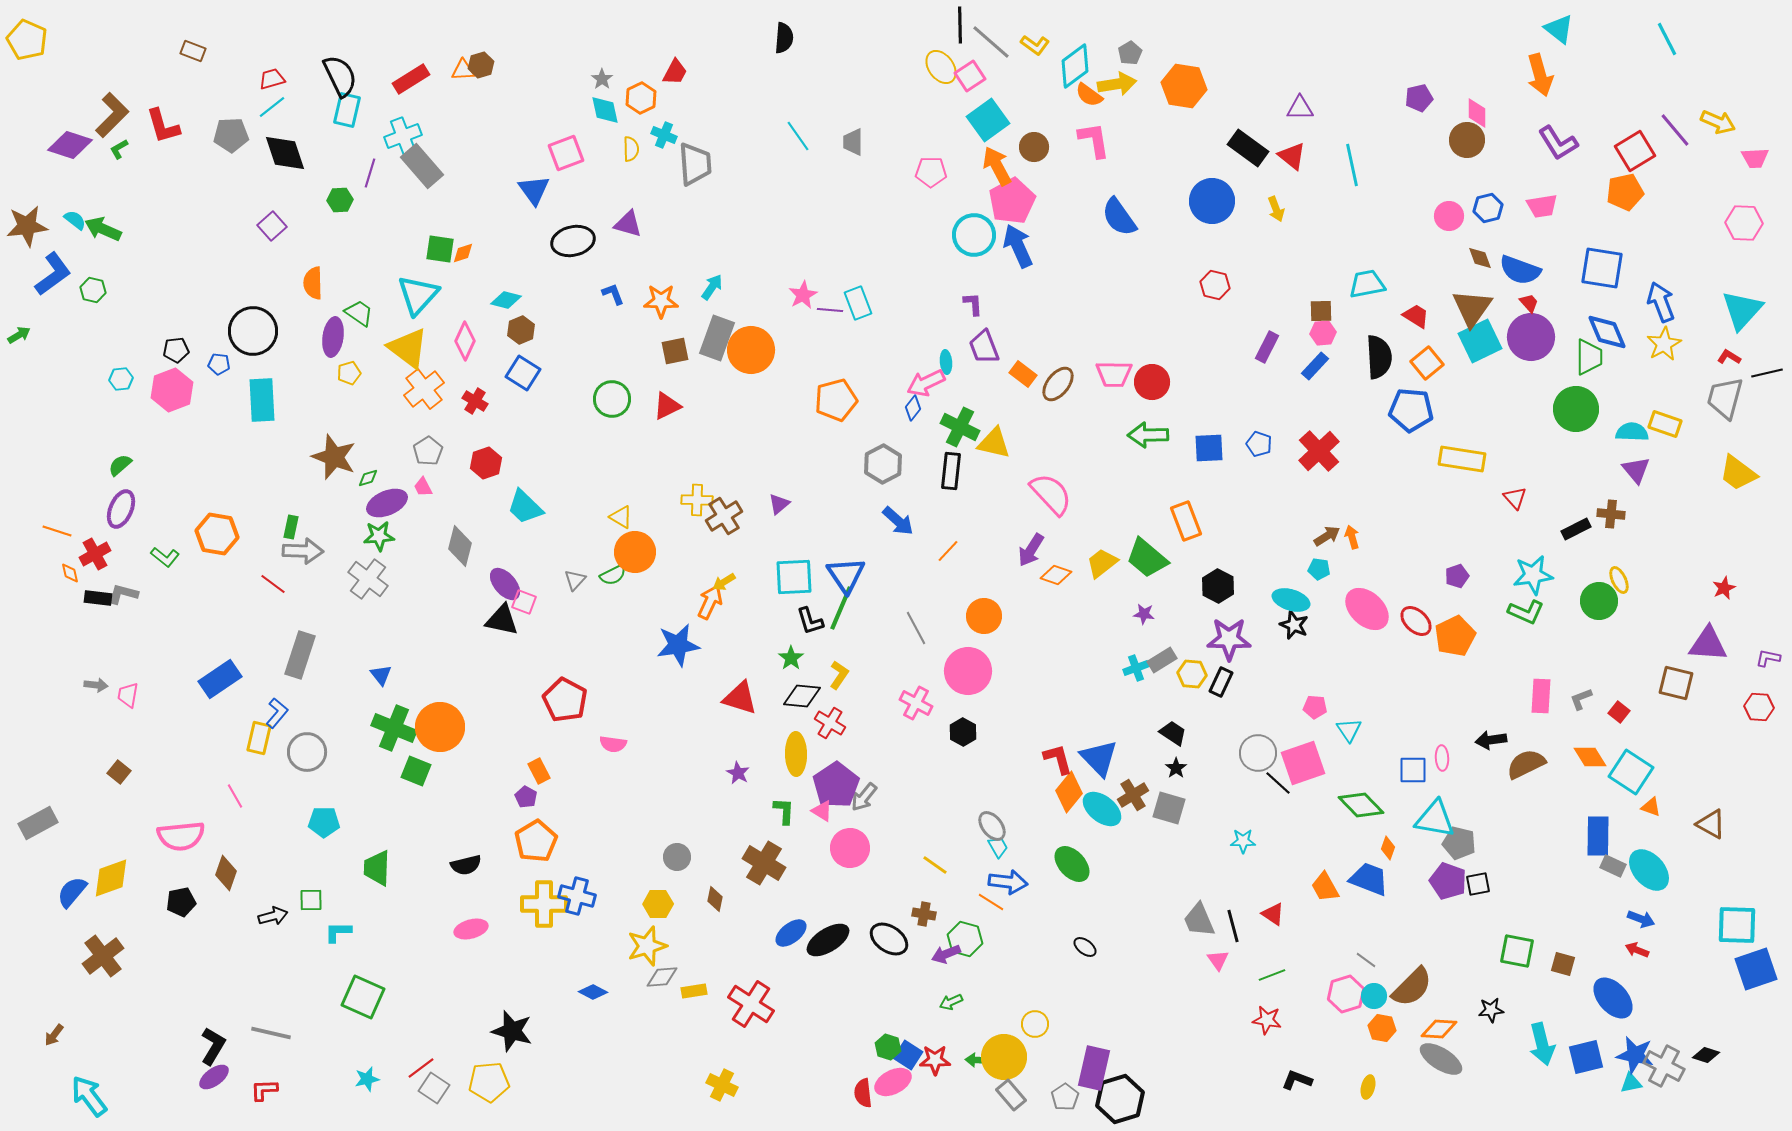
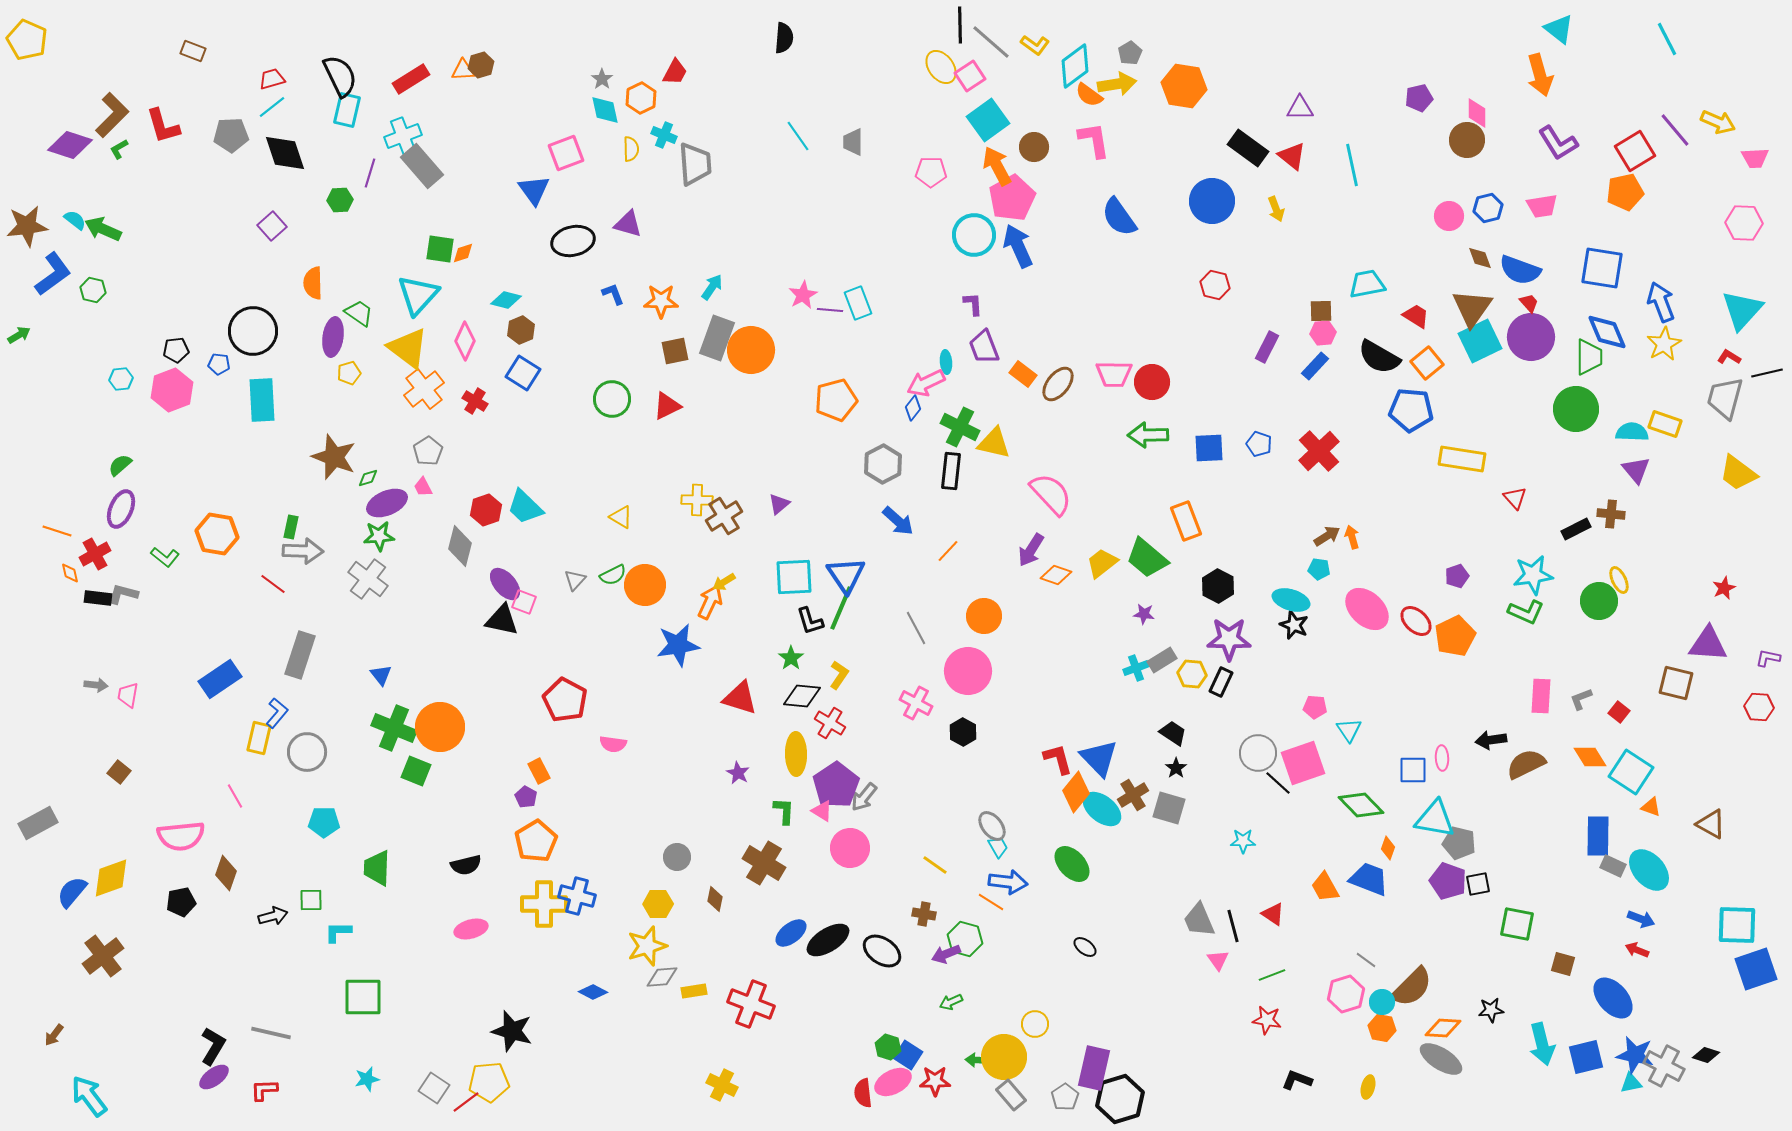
pink pentagon at (1012, 201): moved 3 px up
black semicircle at (1379, 357): rotated 123 degrees clockwise
red hexagon at (486, 463): moved 47 px down
orange circle at (635, 552): moved 10 px right, 33 px down
orange diamond at (1069, 792): moved 7 px right
black ellipse at (889, 939): moved 7 px left, 12 px down
green square at (1517, 951): moved 27 px up
cyan circle at (1374, 996): moved 8 px right, 6 px down
green square at (363, 997): rotated 24 degrees counterclockwise
red cross at (751, 1004): rotated 12 degrees counterclockwise
orange diamond at (1439, 1029): moved 4 px right, 1 px up
red star at (935, 1060): moved 21 px down
red line at (421, 1068): moved 45 px right, 34 px down
